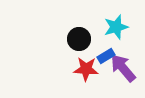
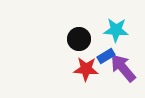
cyan star: moved 3 px down; rotated 20 degrees clockwise
